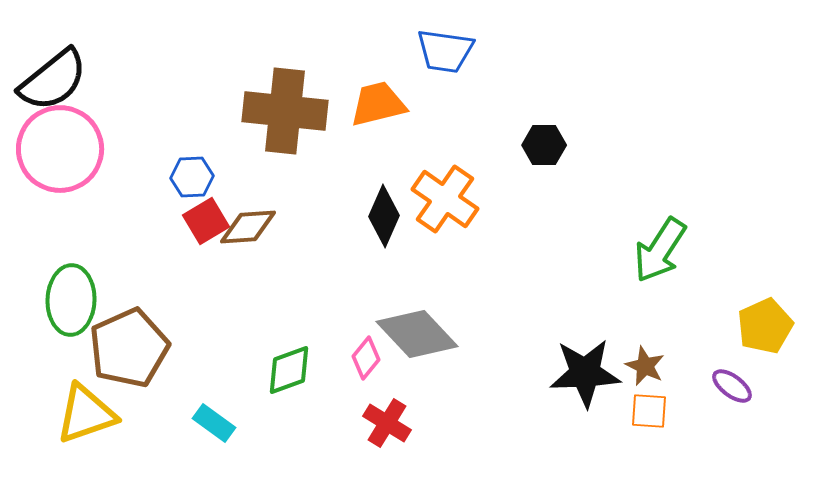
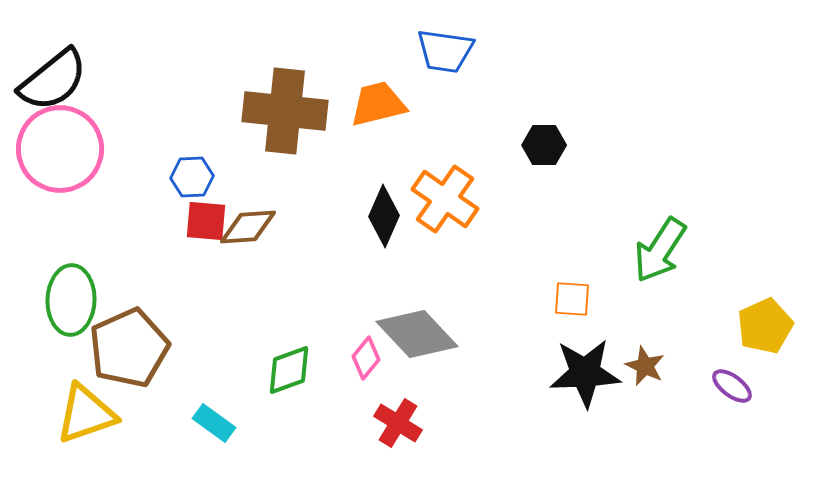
red square: rotated 36 degrees clockwise
orange square: moved 77 px left, 112 px up
red cross: moved 11 px right
